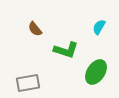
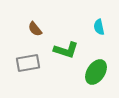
cyan semicircle: rotated 42 degrees counterclockwise
gray rectangle: moved 20 px up
